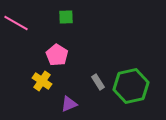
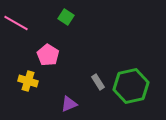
green square: rotated 35 degrees clockwise
pink pentagon: moved 9 px left
yellow cross: moved 14 px left; rotated 18 degrees counterclockwise
